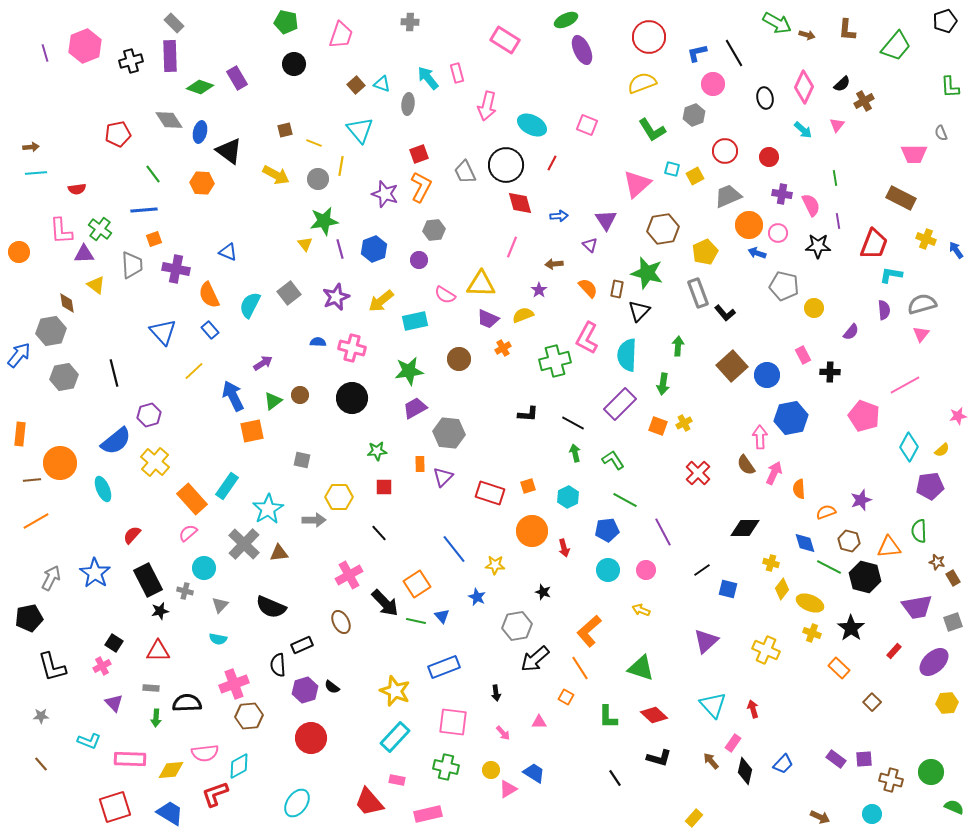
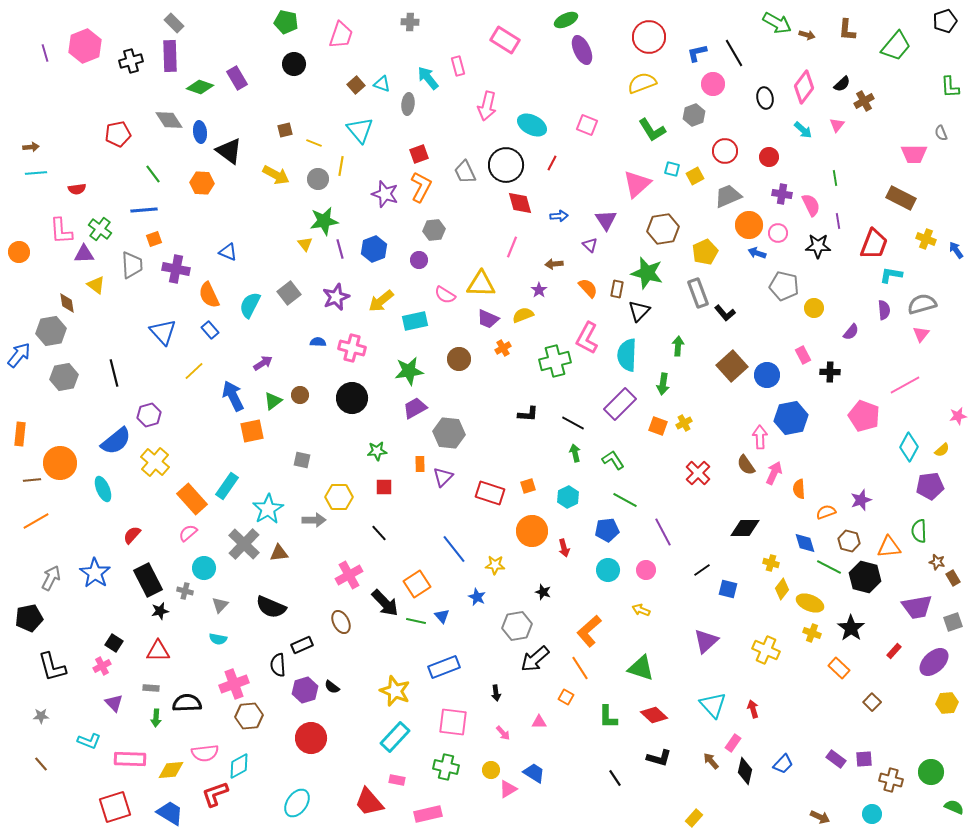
pink rectangle at (457, 73): moved 1 px right, 7 px up
pink diamond at (804, 87): rotated 12 degrees clockwise
blue ellipse at (200, 132): rotated 20 degrees counterclockwise
